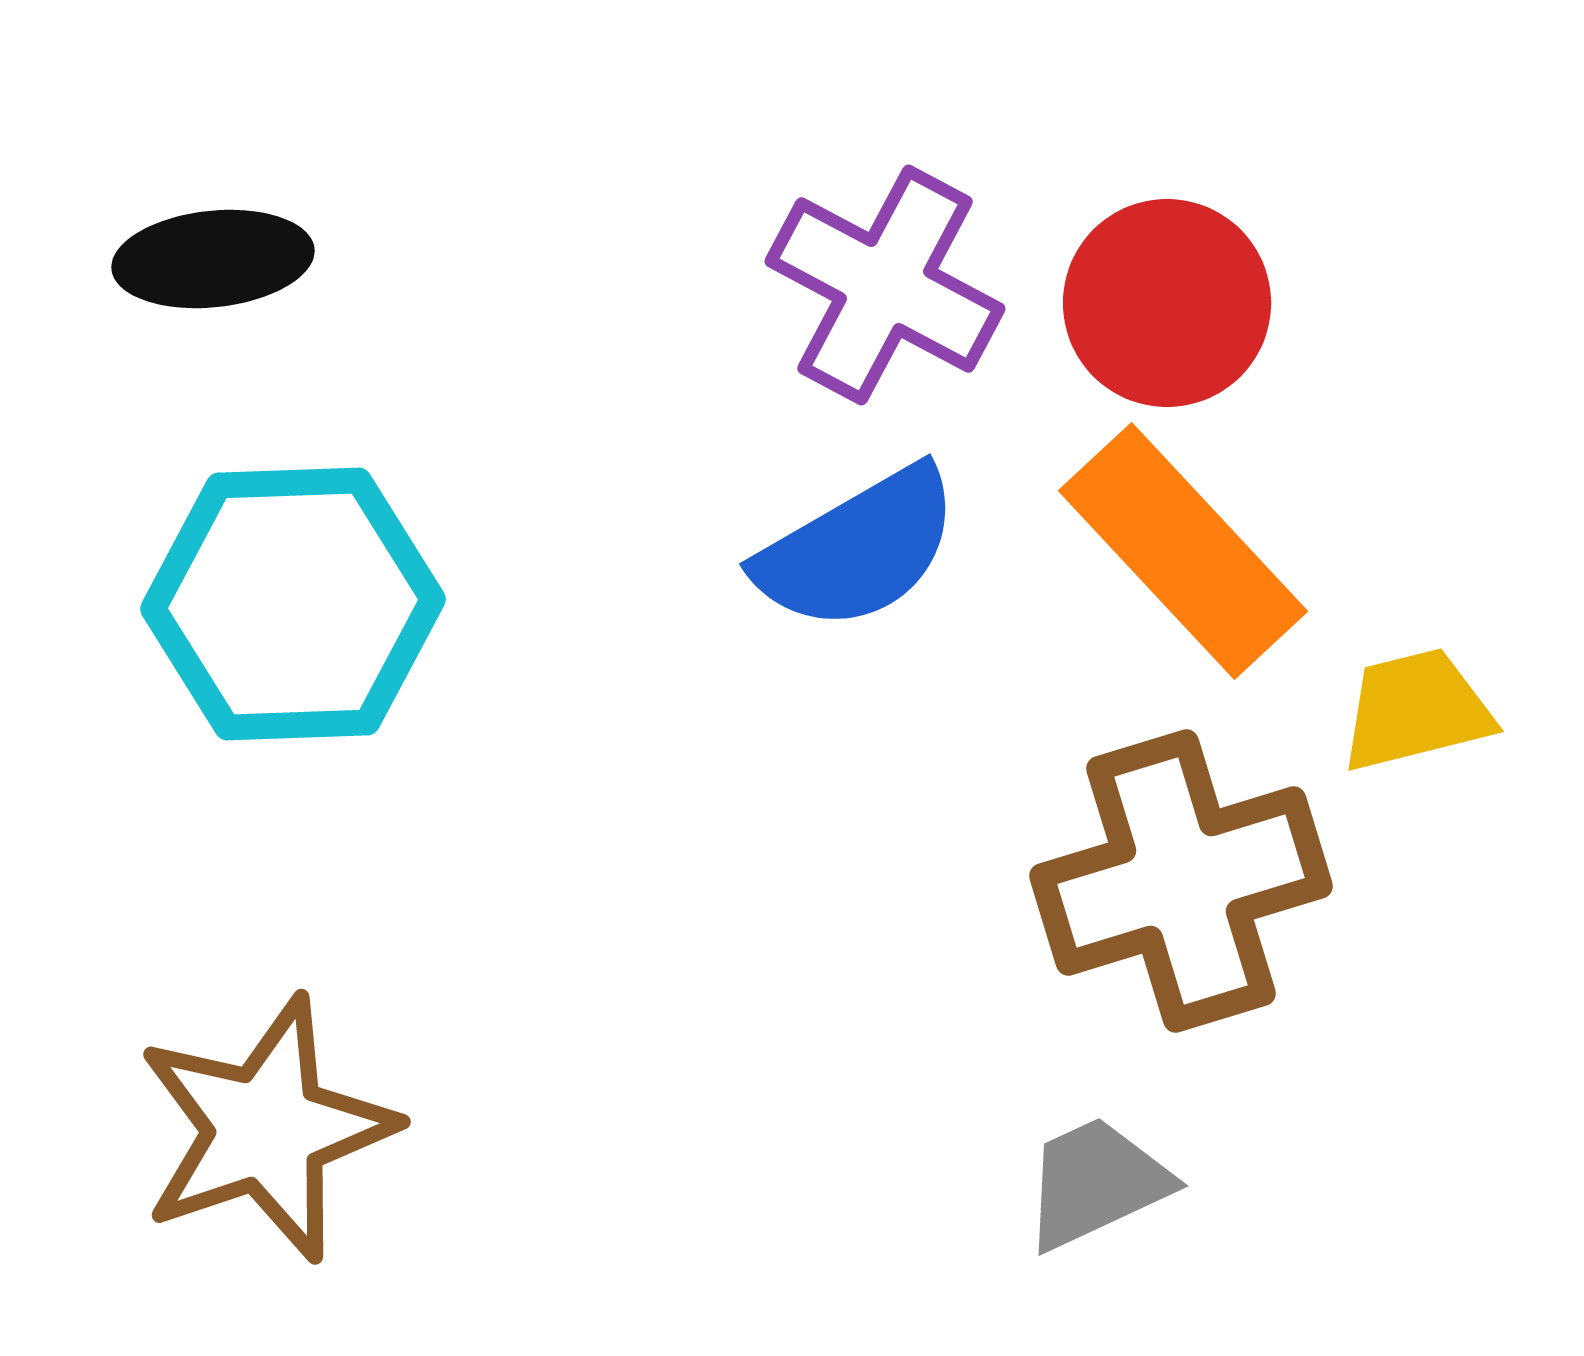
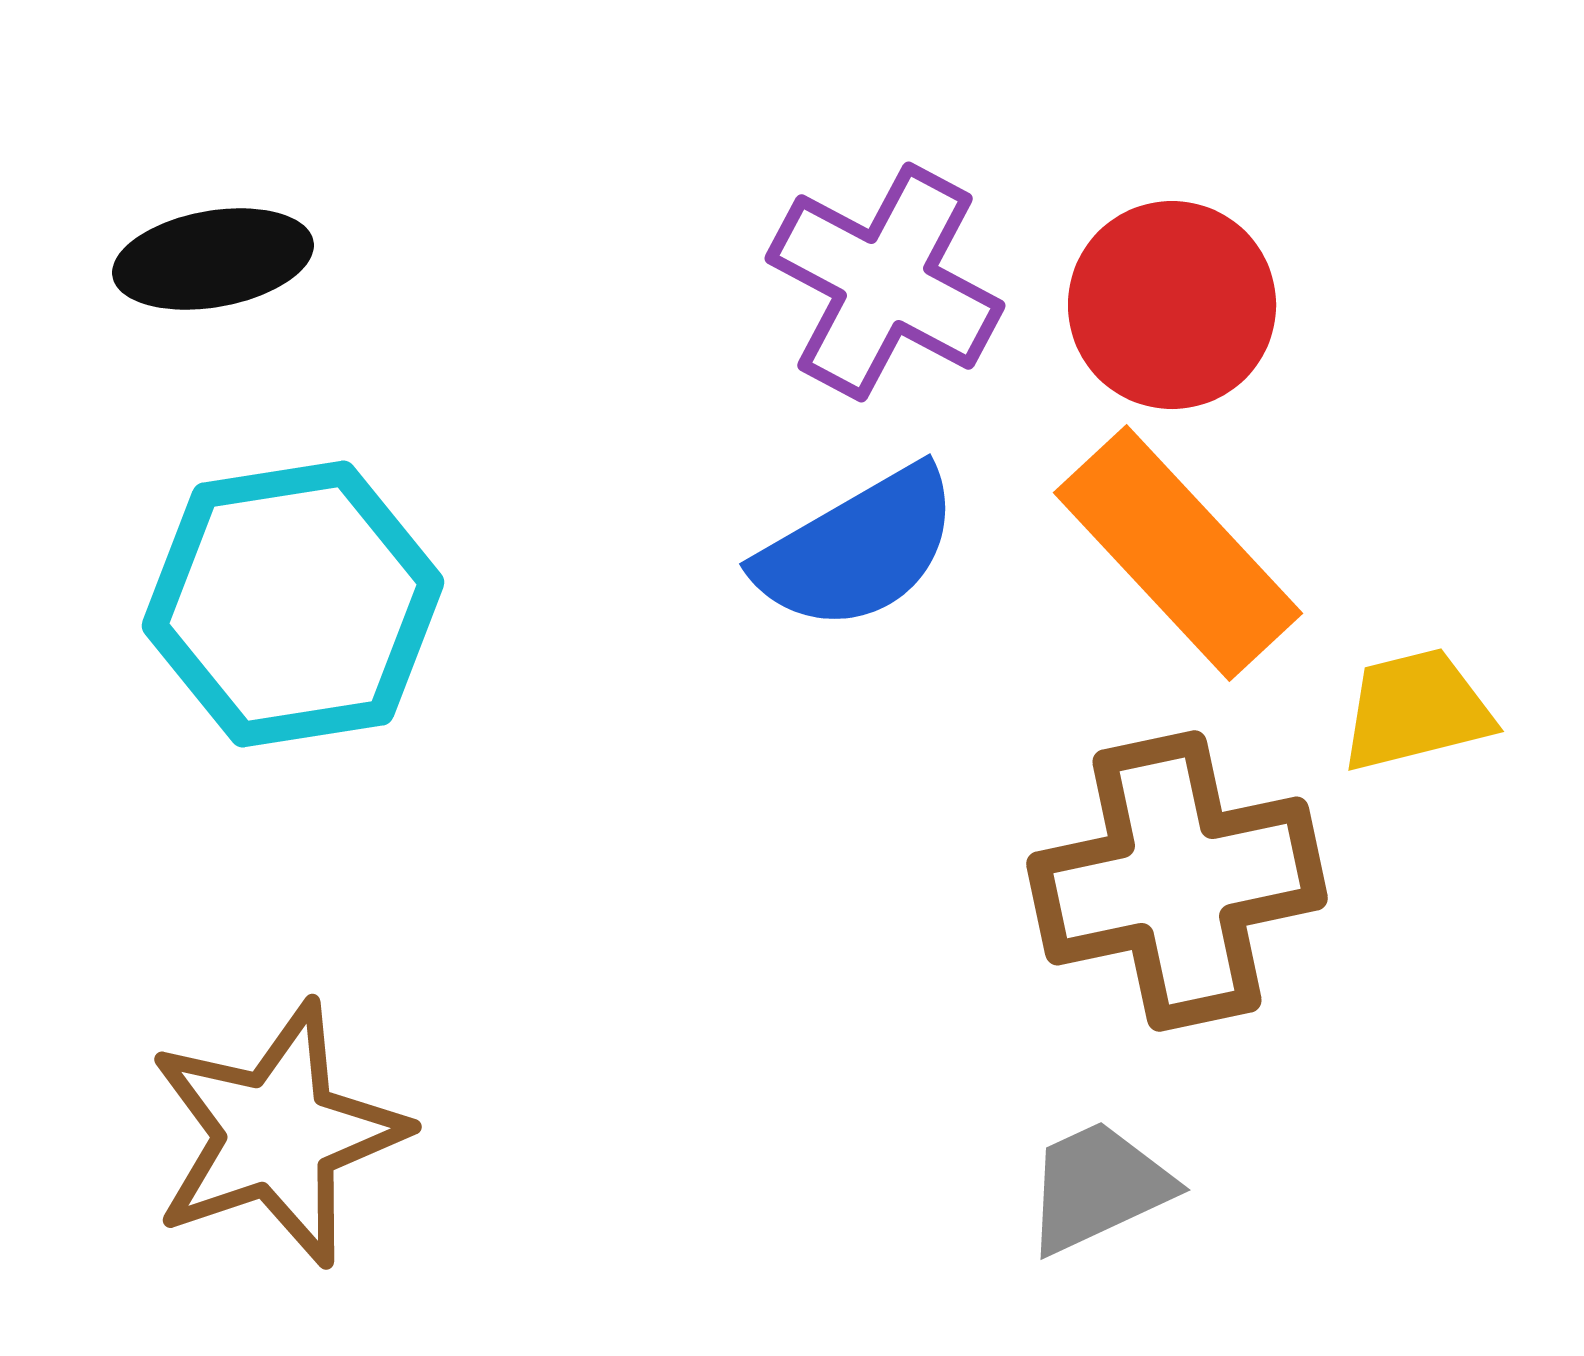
black ellipse: rotated 4 degrees counterclockwise
purple cross: moved 3 px up
red circle: moved 5 px right, 2 px down
orange rectangle: moved 5 px left, 2 px down
cyan hexagon: rotated 7 degrees counterclockwise
brown cross: moved 4 px left; rotated 5 degrees clockwise
brown star: moved 11 px right, 5 px down
gray trapezoid: moved 2 px right, 4 px down
